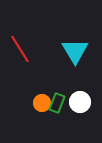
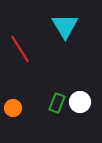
cyan triangle: moved 10 px left, 25 px up
orange circle: moved 29 px left, 5 px down
